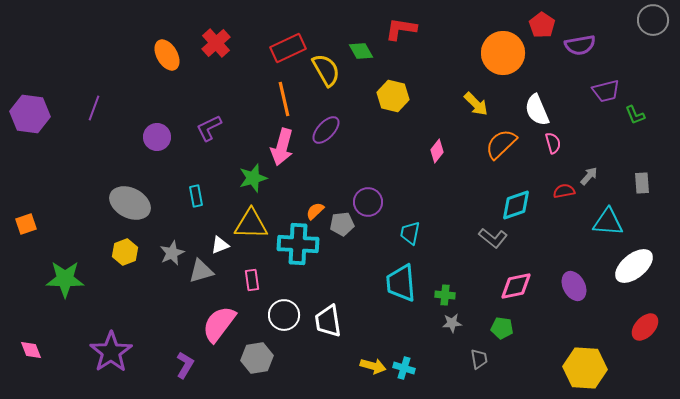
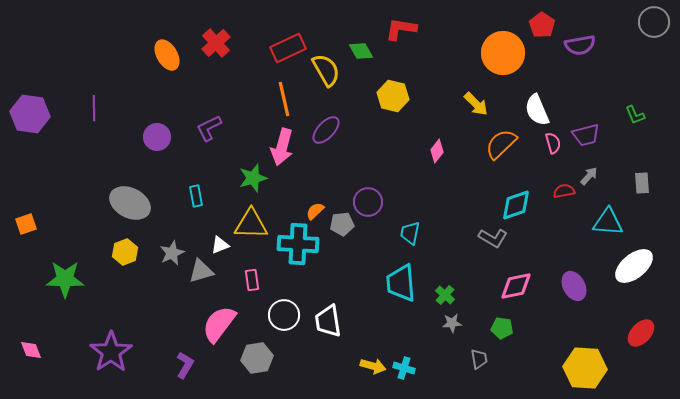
gray circle at (653, 20): moved 1 px right, 2 px down
purple trapezoid at (606, 91): moved 20 px left, 44 px down
purple line at (94, 108): rotated 20 degrees counterclockwise
gray L-shape at (493, 238): rotated 8 degrees counterclockwise
green cross at (445, 295): rotated 36 degrees clockwise
red ellipse at (645, 327): moved 4 px left, 6 px down
